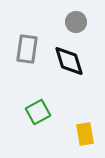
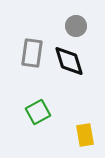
gray circle: moved 4 px down
gray rectangle: moved 5 px right, 4 px down
yellow rectangle: moved 1 px down
